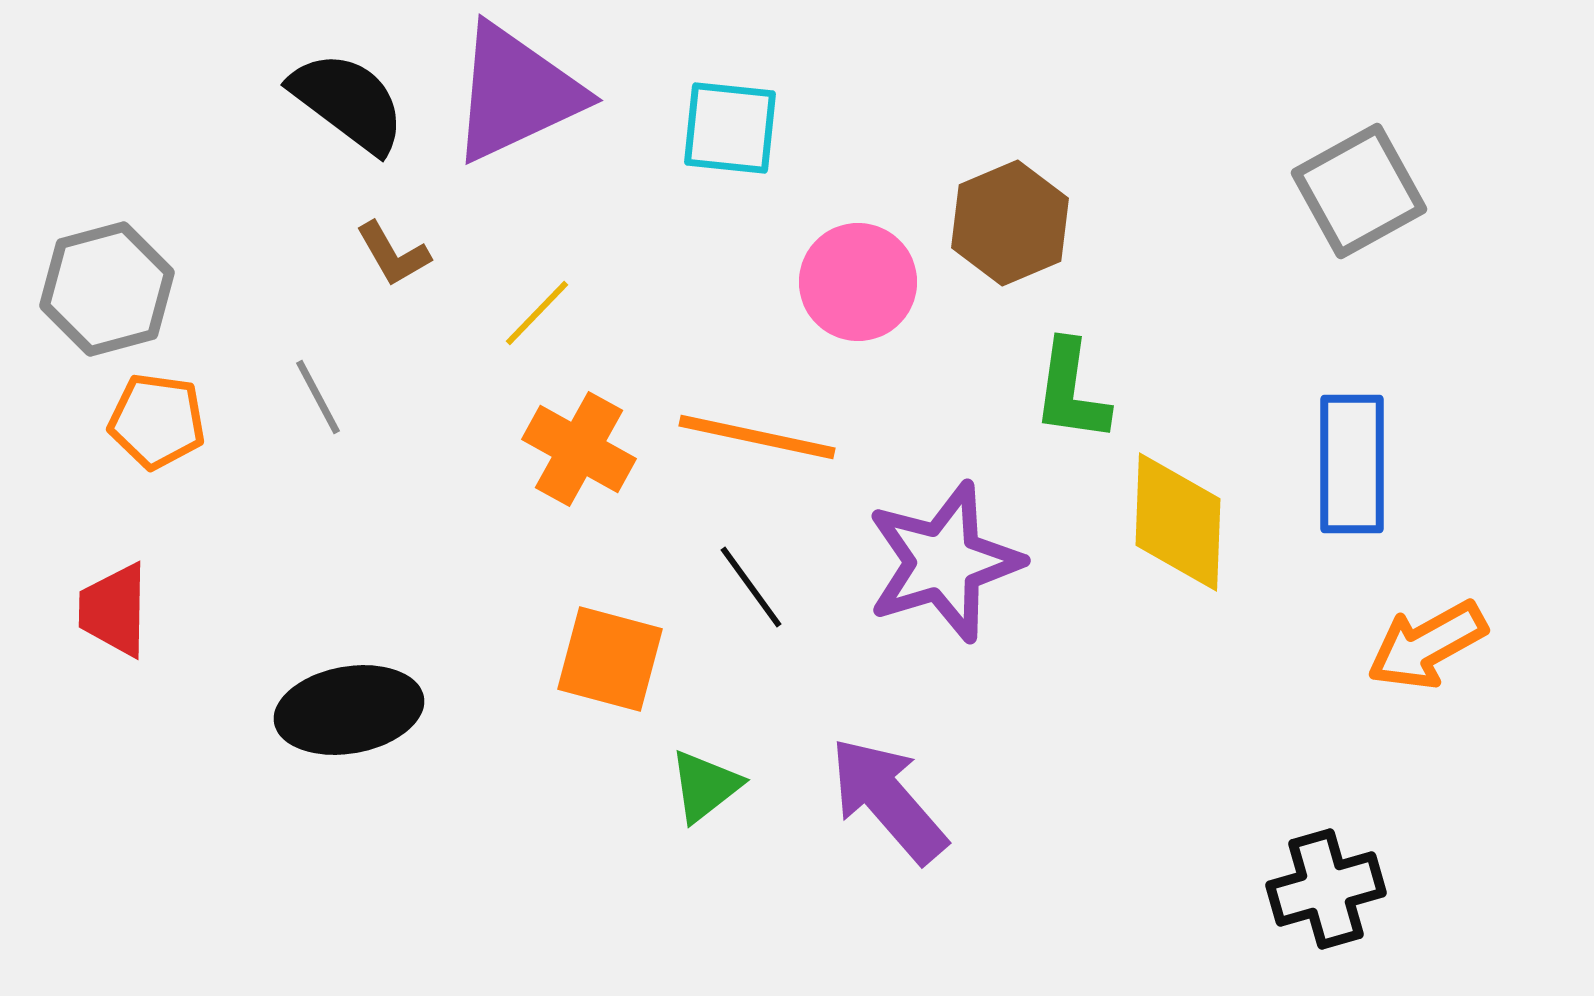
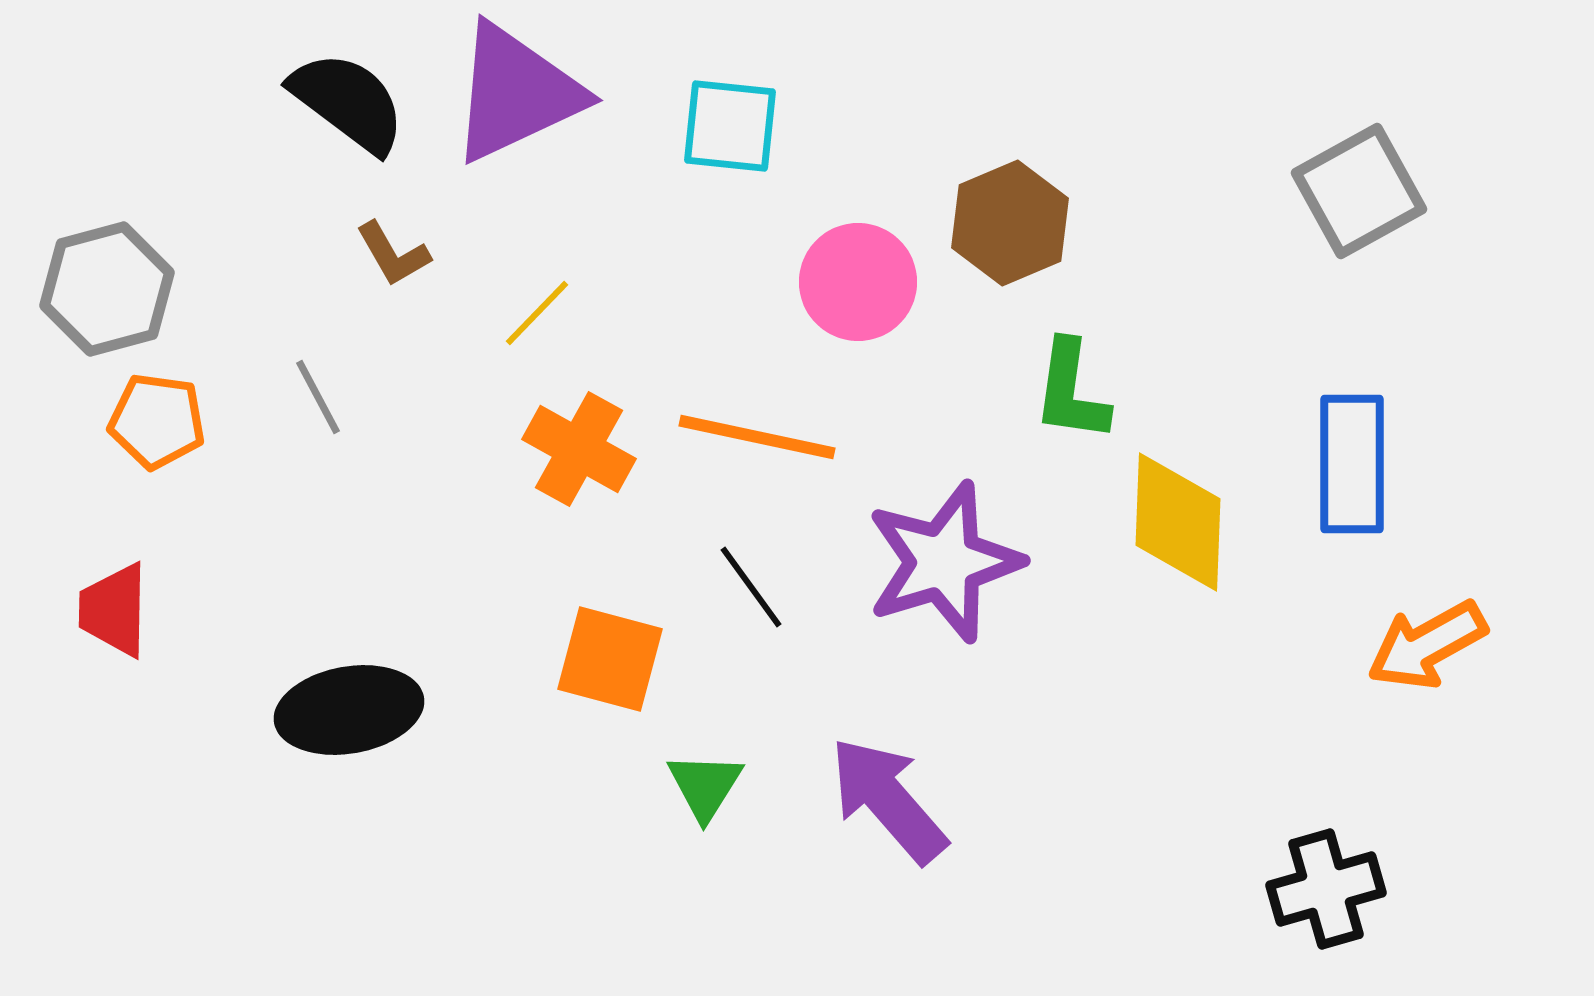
cyan square: moved 2 px up
green triangle: rotated 20 degrees counterclockwise
